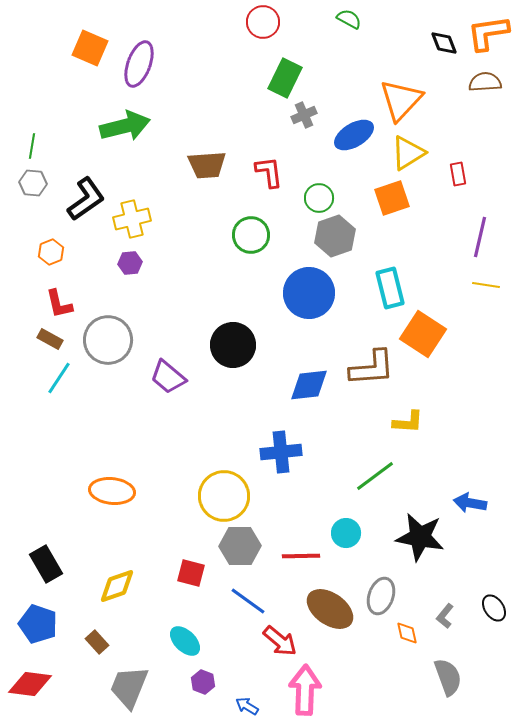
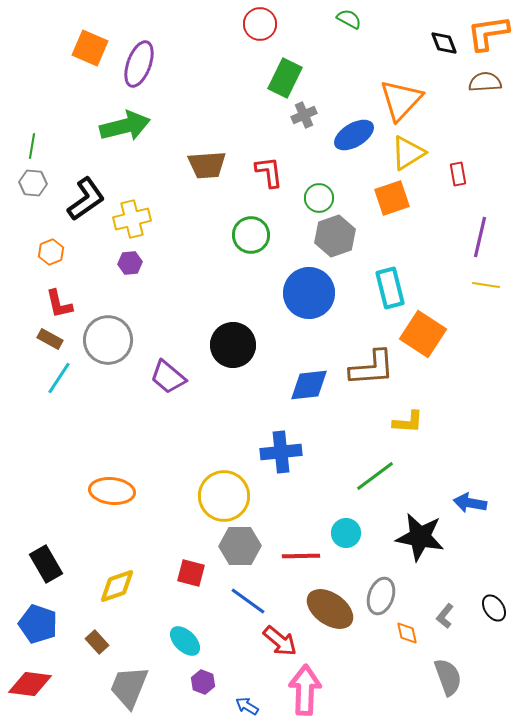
red circle at (263, 22): moved 3 px left, 2 px down
